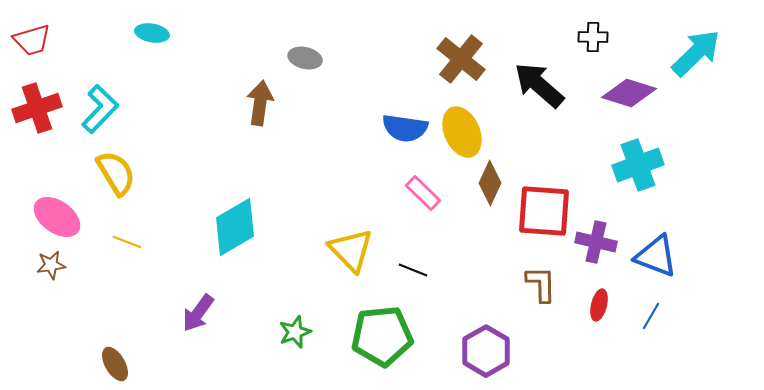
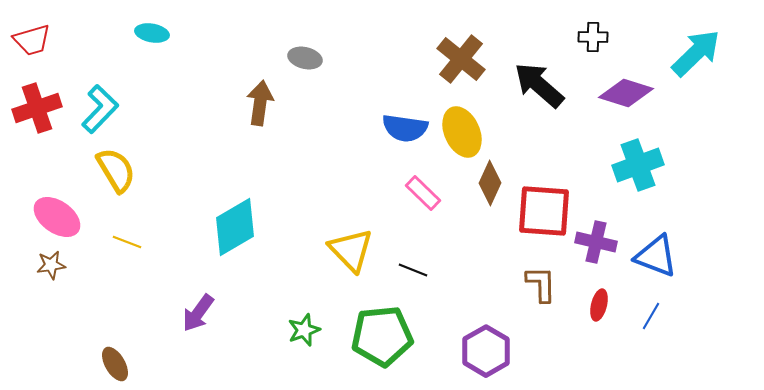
purple diamond: moved 3 px left
yellow semicircle: moved 3 px up
green star: moved 9 px right, 2 px up
